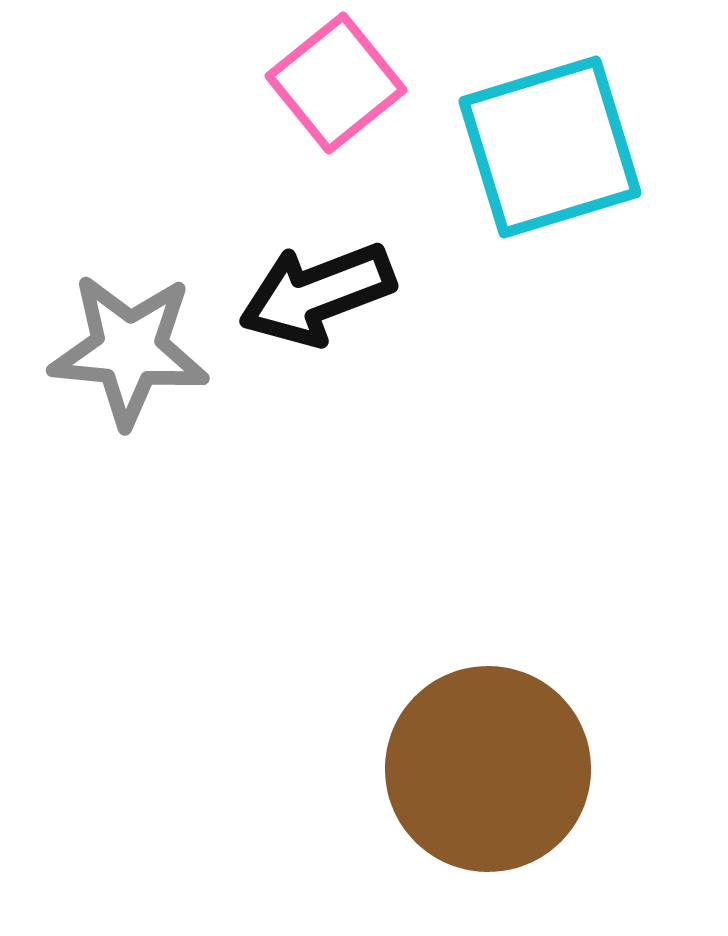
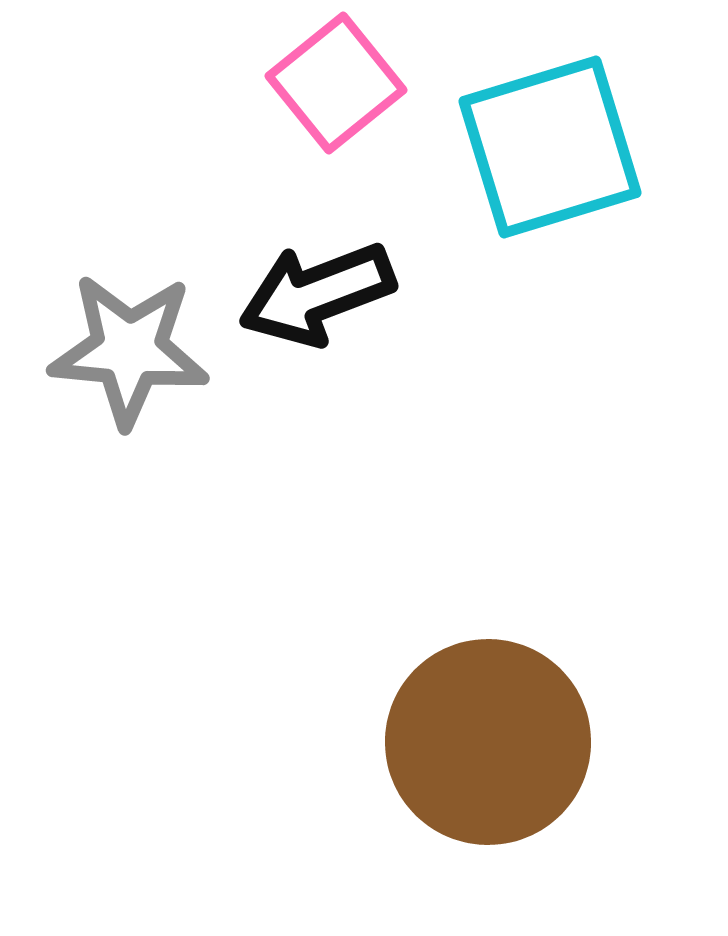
brown circle: moved 27 px up
